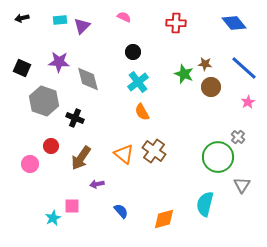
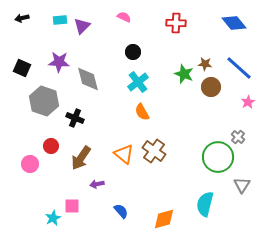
blue line: moved 5 px left
